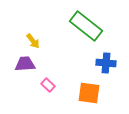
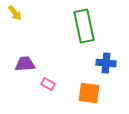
green rectangle: moved 2 px left; rotated 40 degrees clockwise
yellow arrow: moved 18 px left, 28 px up
pink rectangle: moved 1 px up; rotated 16 degrees counterclockwise
